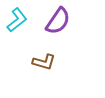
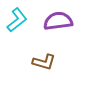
purple semicircle: rotated 132 degrees counterclockwise
